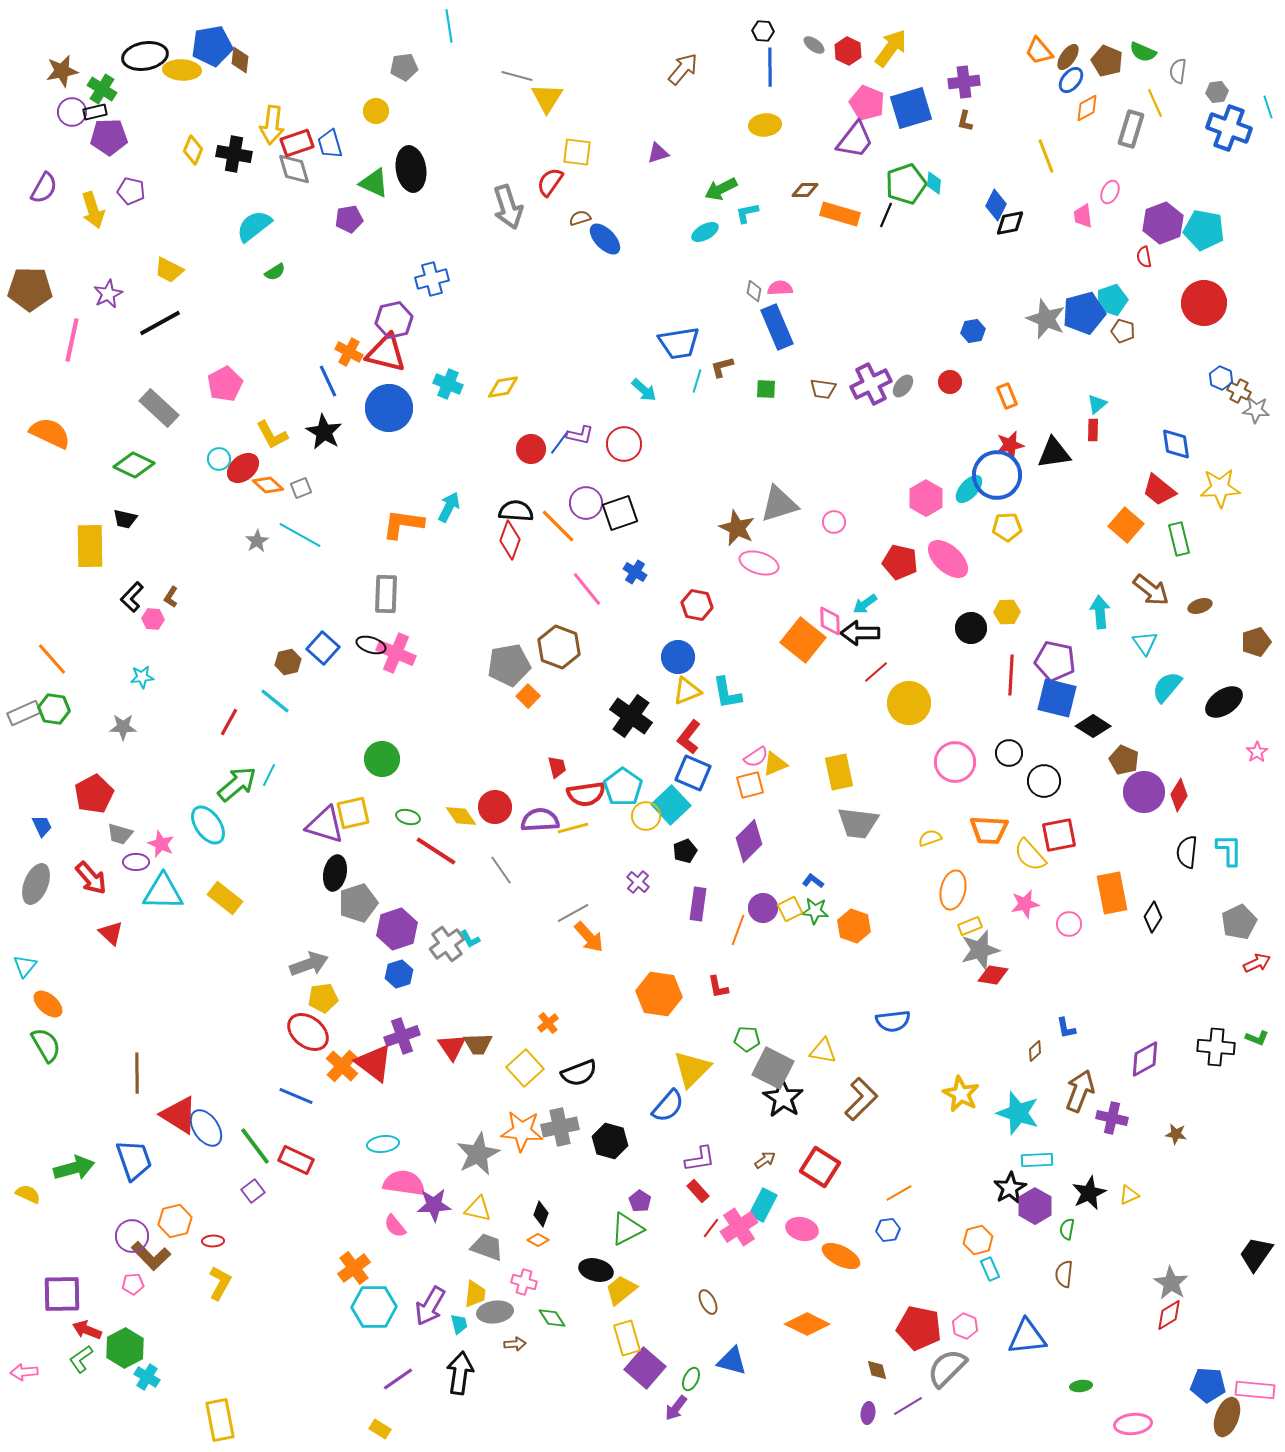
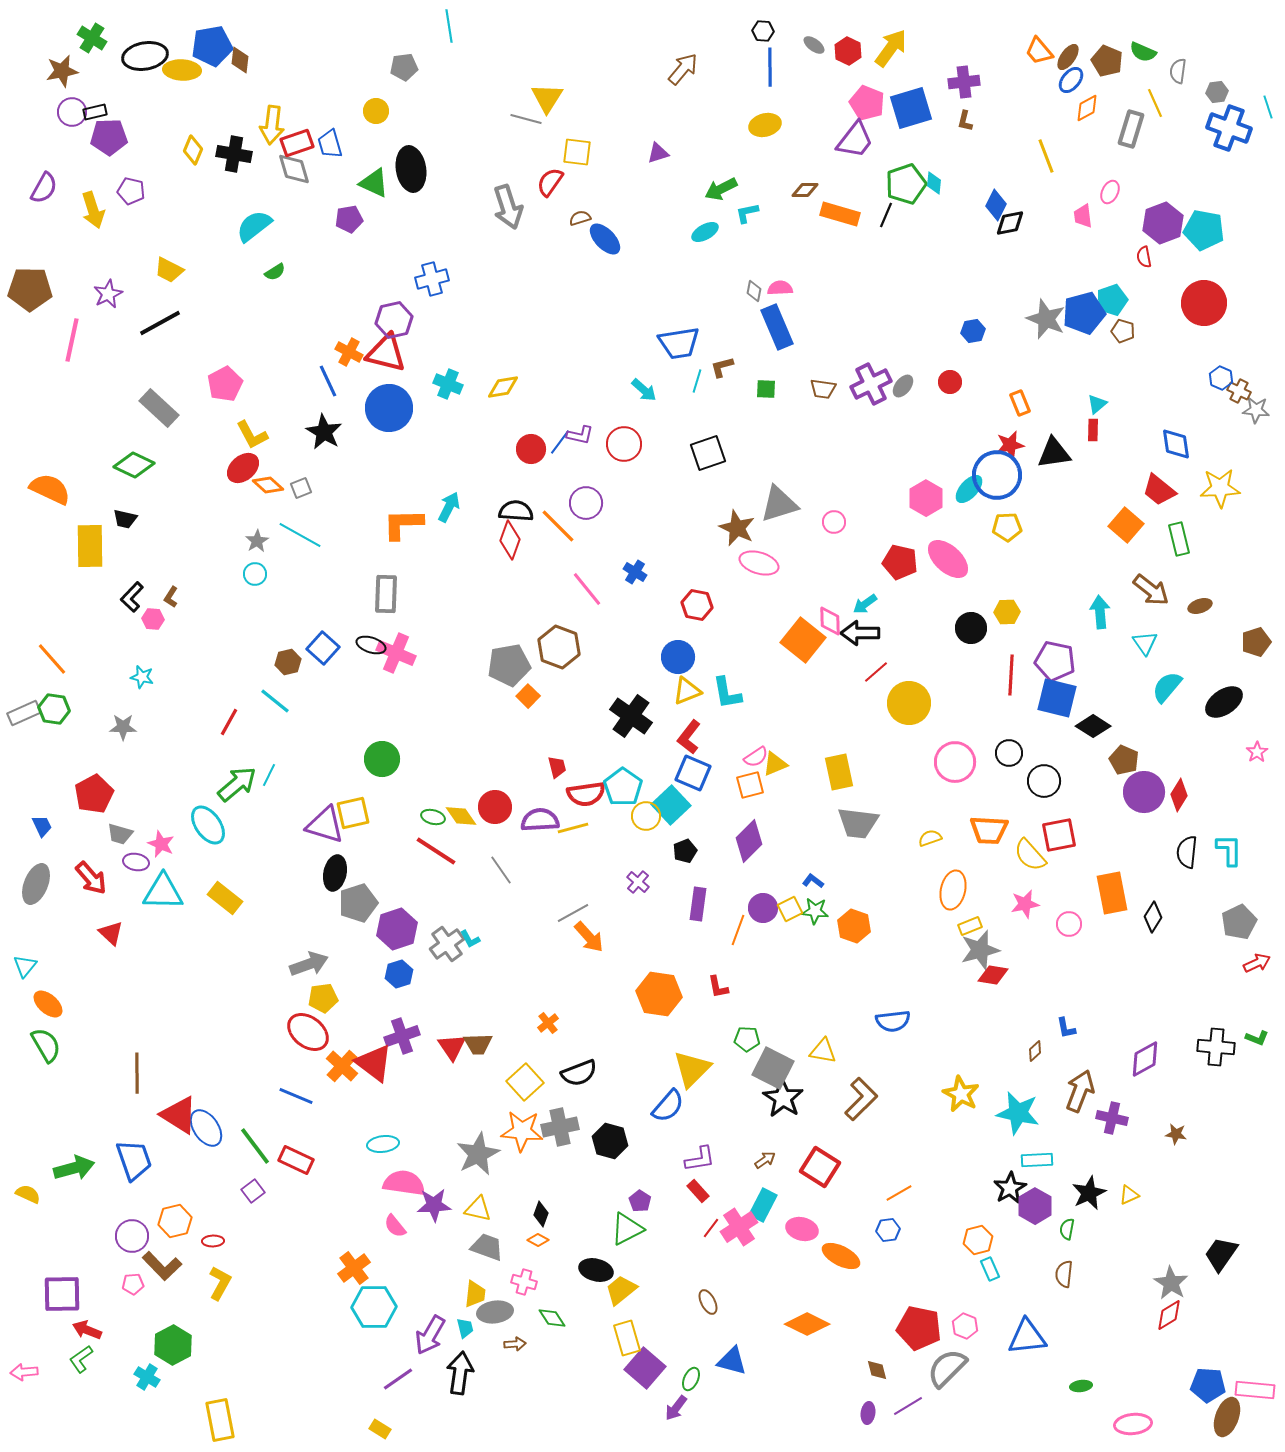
gray line at (517, 76): moved 9 px right, 43 px down
green cross at (102, 89): moved 10 px left, 51 px up
yellow ellipse at (765, 125): rotated 8 degrees counterclockwise
orange rectangle at (1007, 396): moved 13 px right, 7 px down
orange semicircle at (50, 433): moved 56 px down
yellow L-shape at (272, 435): moved 20 px left
cyan circle at (219, 459): moved 36 px right, 115 px down
black square at (620, 513): moved 88 px right, 60 px up
orange L-shape at (403, 524): rotated 9 degrees counterclockwise
cyan star at (142, 677): rotated 20 degrees clockwise
green ellipse at (408, 817): moved 25 px right
purple ellipse at (136, 862): rotated 10 degrees clockwise
yellow square at (525, 1068): moved 14 px down
cyan star at (1018, 1113): rotated 6 degrees counterclockwise
black trapezoid at (1256, 1254): moved 35 px left
brown L-shape at (151, 1256): moved 11 px right, 10 px down
purple arrow at (430, 1306): moved 29 px down
cyan trapezoid at (459, 1324): moved 6 px right, 4 px down
green hexagon at (125, 1348): moved 48 px right, 3 px up
